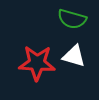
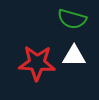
white triangle: rotated 15 degrees counterclockwise
